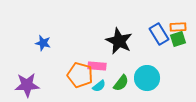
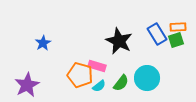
blue rectangle: moved 2 px left
green square: moved 2 px left, 1 px down
blue star: rotated 28 degrees clockwise
pink rectangle: rotated 12 degrees clockwise
purple star: rotated 25 degrees counterclockwise
